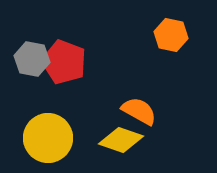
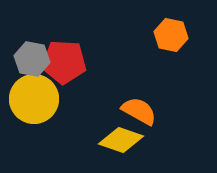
red pentagon: rotated 18 degrees counterclockwise
yellow circle: moved 14 px left, 39 px up
